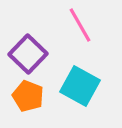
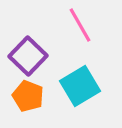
purple square: moved 2 px down
cyan square: rotated 30 degrees clockwise
